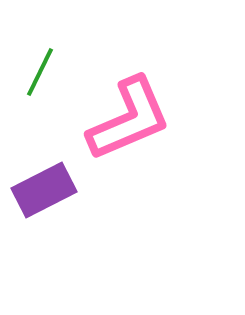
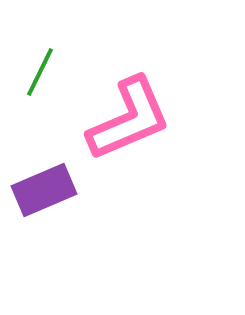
purple rectangle: rotated 4 degrees clockwise
